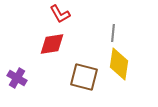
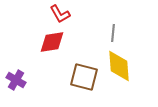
red diamond: moved 2 px up
yellow diamond: moved 2 px down; rotated 12 degrees counterclockwise
purple cross: moved 1 px left, 2 px down
